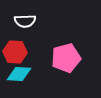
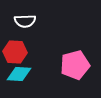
pink pentagon: moved 9 px right, 7 px down
